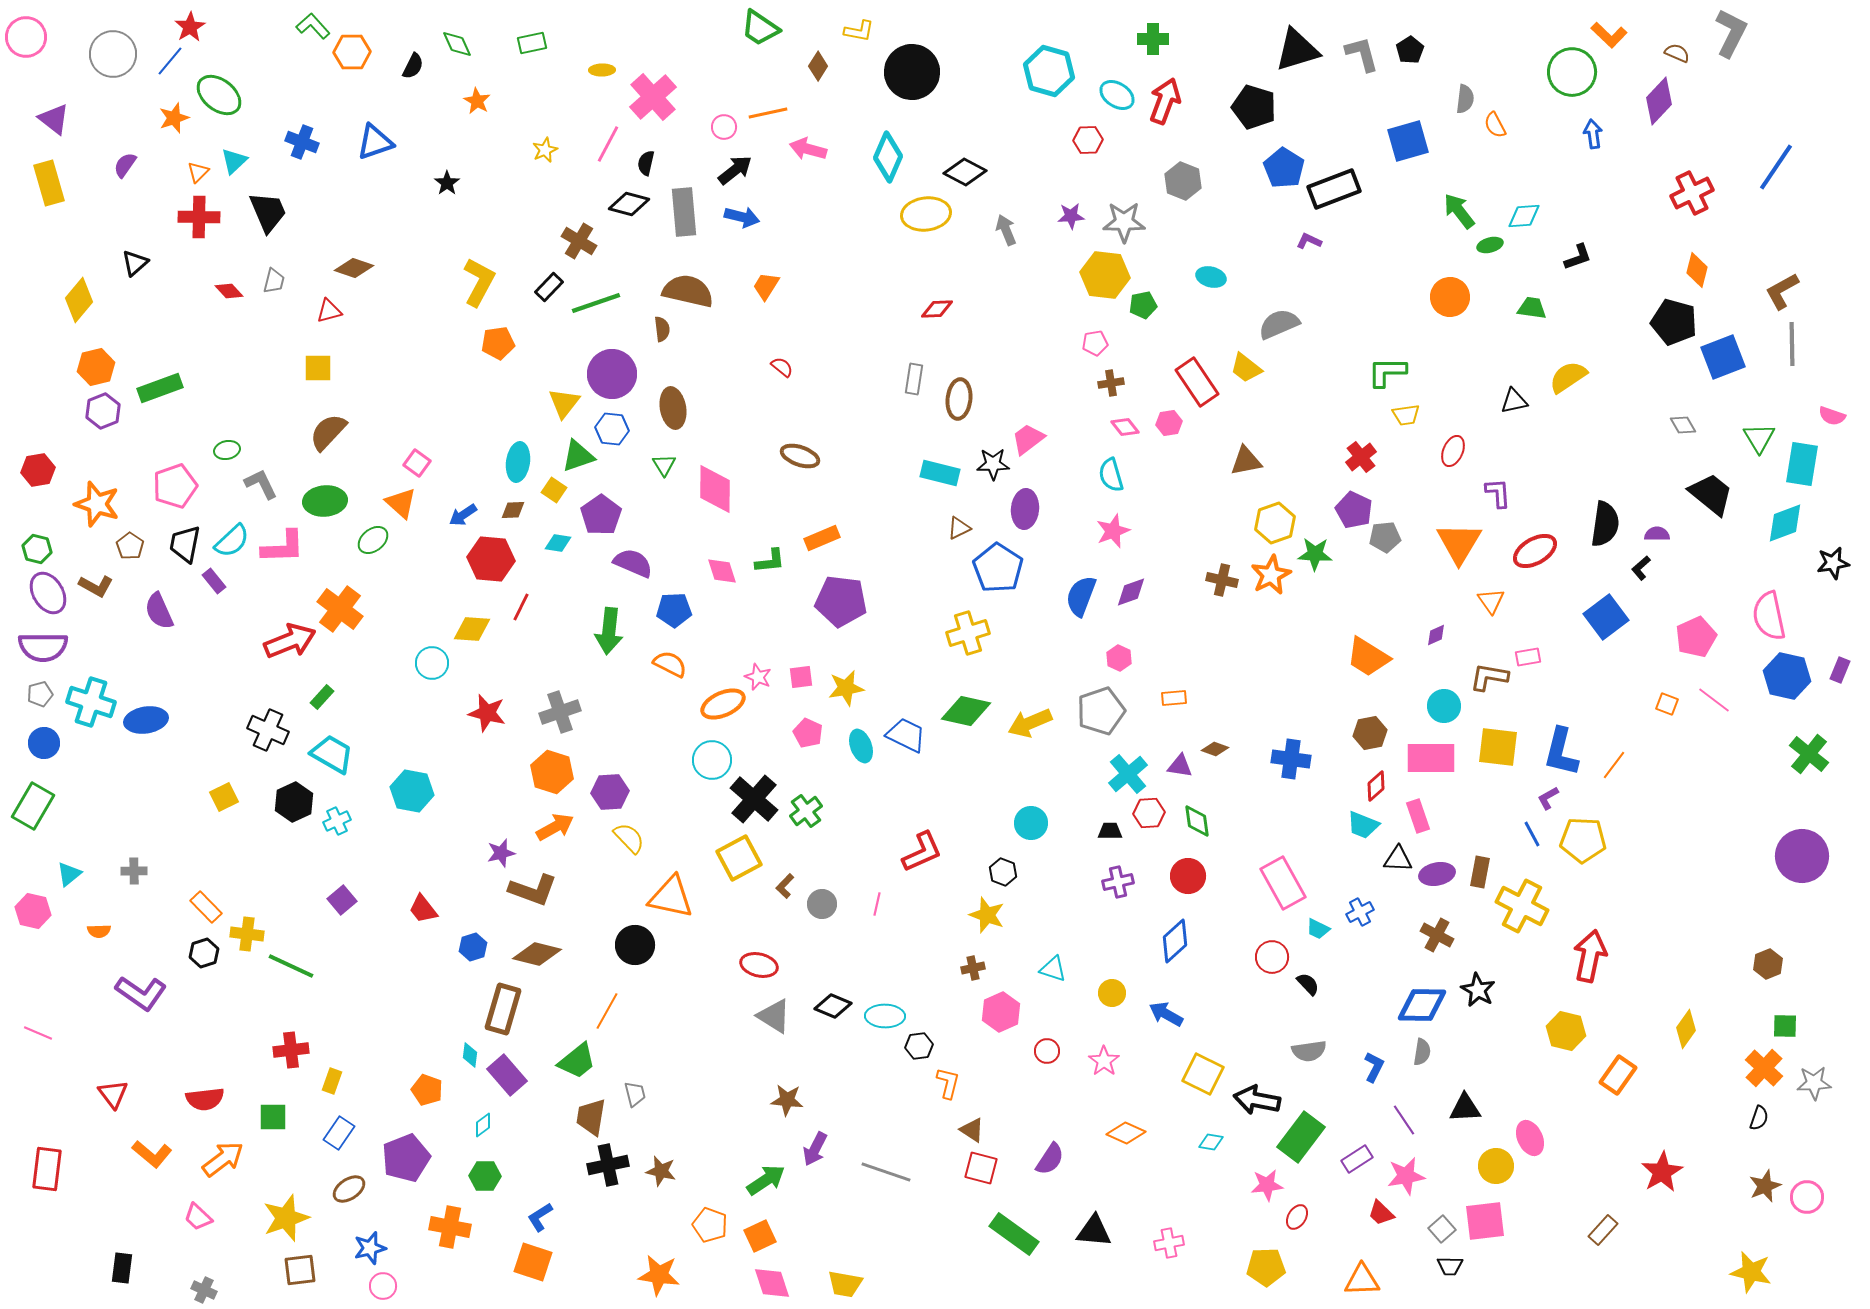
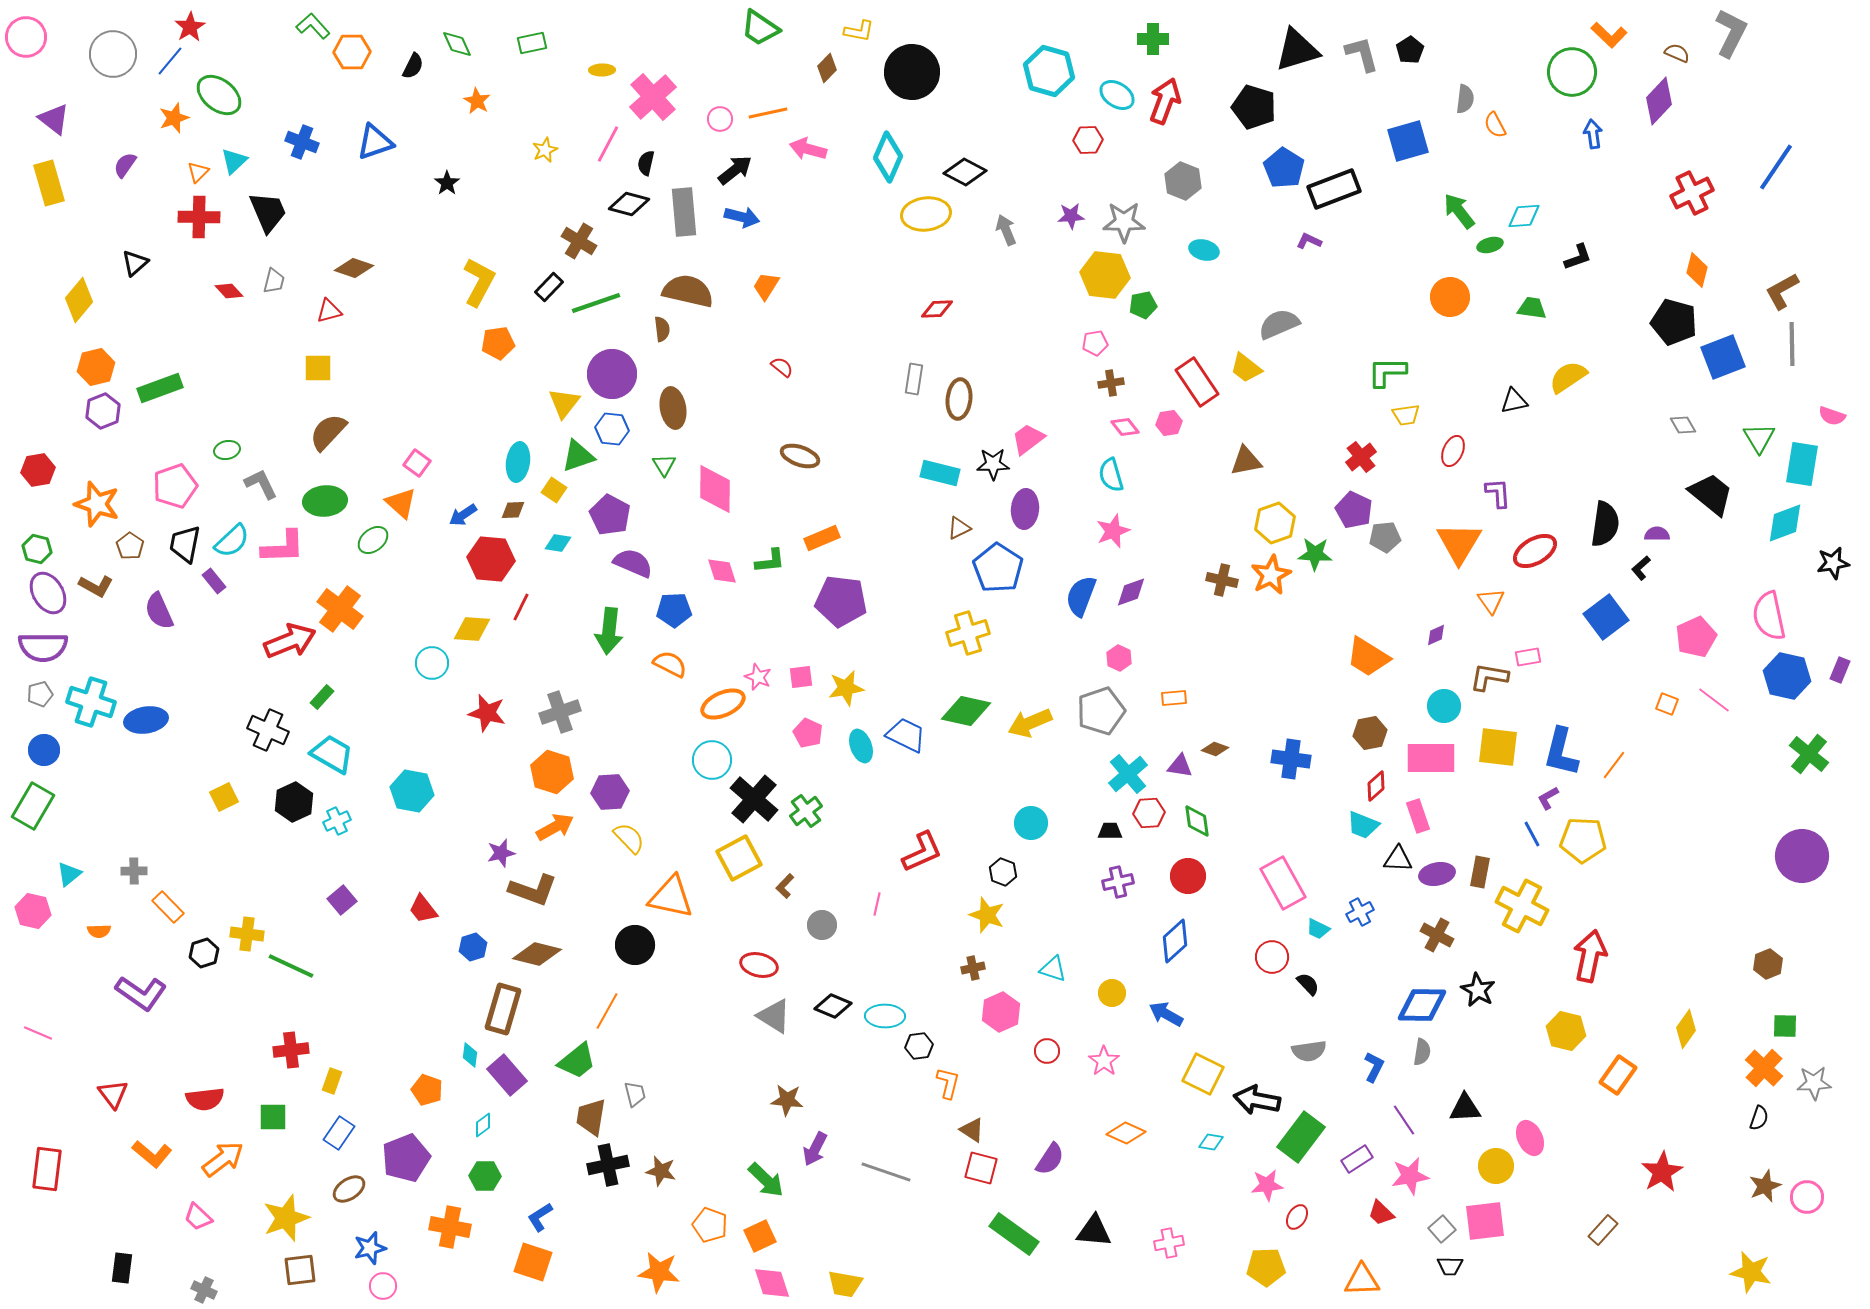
brown diamond at (818, 66): moved 9 px right, 2 px down; rotated 12 degrees clockwise
pink circle at (724, 127): moved 4 px left, 8 px up
cyan ellipse at (1211, 277): moved 7 px left, 27 px up
purple pentagon at (601, 515): moved 9 px right; rotated 9 degrees counterclockwise
blue circle at (44, 743): moved 7 px down
gray circle at (822, 904): moved 21 px down
orange rectangle at (206, 907): moved 38 px left
pink star at (1406, 1176): moved 4 px right
green arrow at (766, 1180): rotated 78 degrees clockwise
orange star at (659, 1275): moved 3 px up
